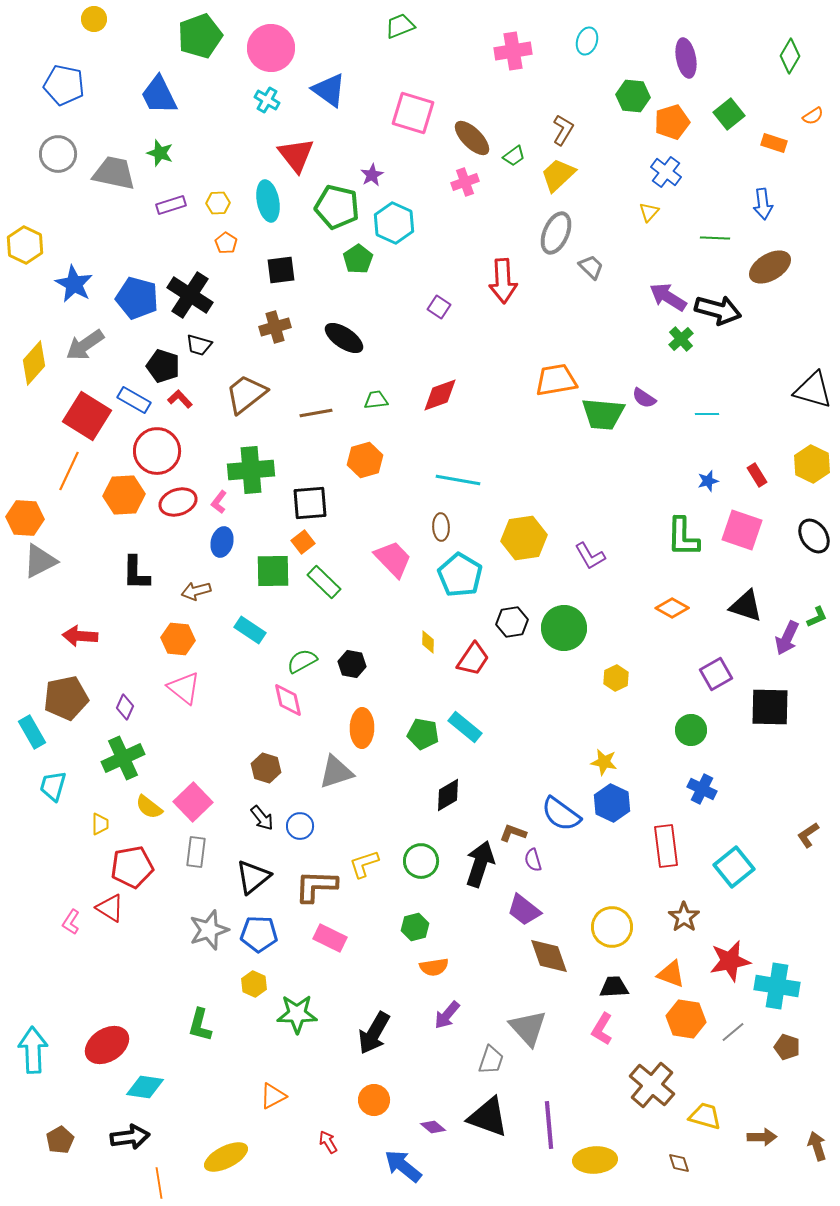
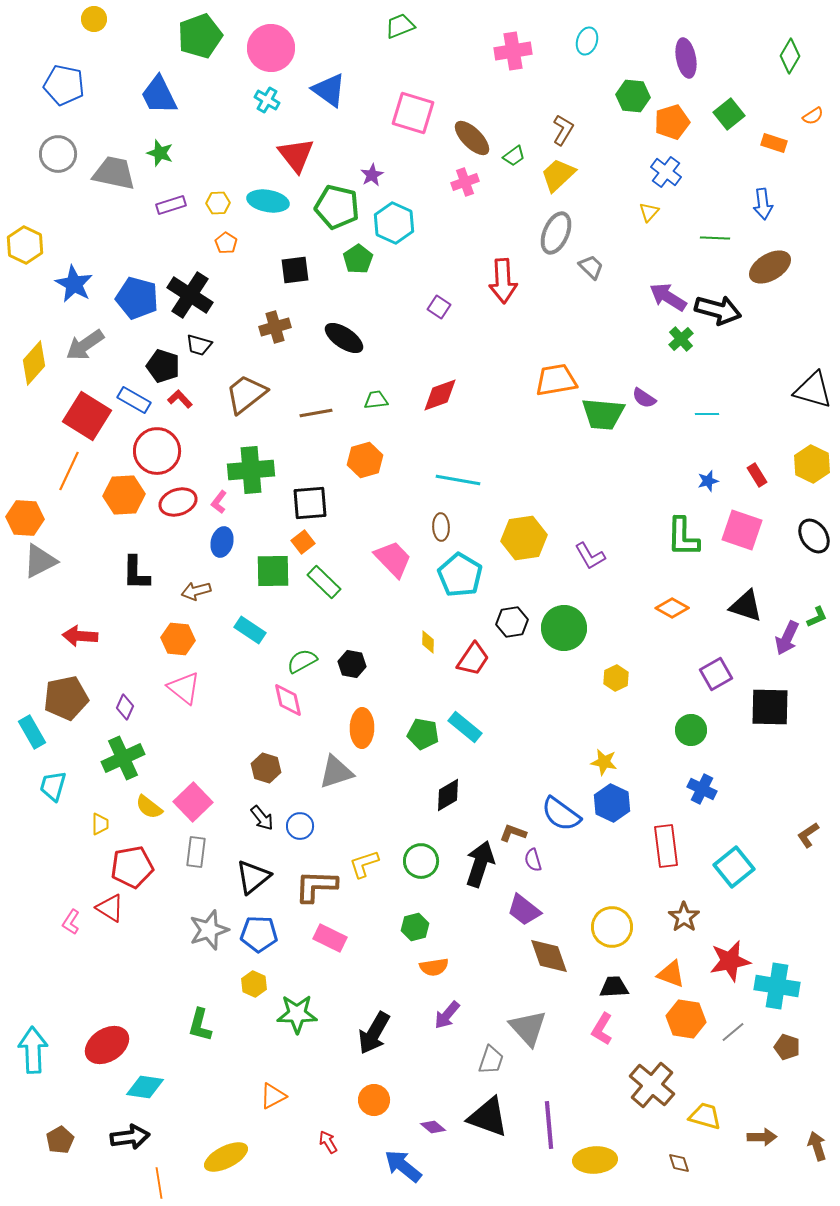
cyan ellipse at (268, 201): rotated 69 degrees counterclockwise
black square at (281, 270): moved 14 px right
